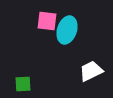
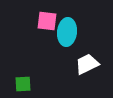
cyan ellipse: moved 2 px down; rotated 12 degrees counterclockwise
white trapezoid: moved 4 px left, 7 px up
